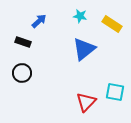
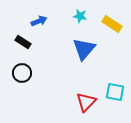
blue arrow: rotated 21 degrees clockwise
black rectangle: rotated 14 degrees clockwise
blue triangle: rotated 10 degrees counterclockwise
